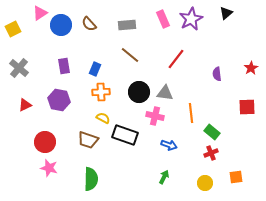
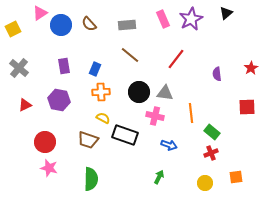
green arrow: moved 5 px left
